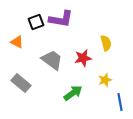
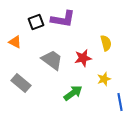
purple L-shape: moved 2 px right
orange triangle: moved 2 px left
yellow star: moved 1 px left, 1 px up
